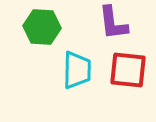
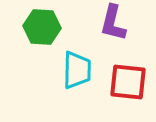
purple L-shape: rotated 21 degrees clockwise
red square: moved 12 px down
